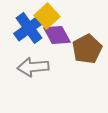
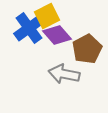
yellow square: rotated 15 degrees clockwise
purple diamond: rotated 12 degrees counterclockwise
gray arrow: moved 31 px right, 7 px down; rotated 16 degrees clockwise
